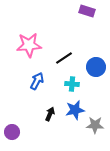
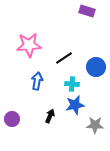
blue arrow: rotated 18 degrees counterclockwise
blue star: moved 5 px up
black arrow: moved 2 px down
purple circle: moved 13 px up
